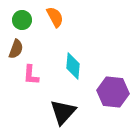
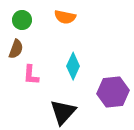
orange semicircle: moved 10 px right; rotated 130 degrees clockwise
cyan diamond: rotated 20 degrees clockwise
purple hexagon: rotated 12 degrees counterclockwise
